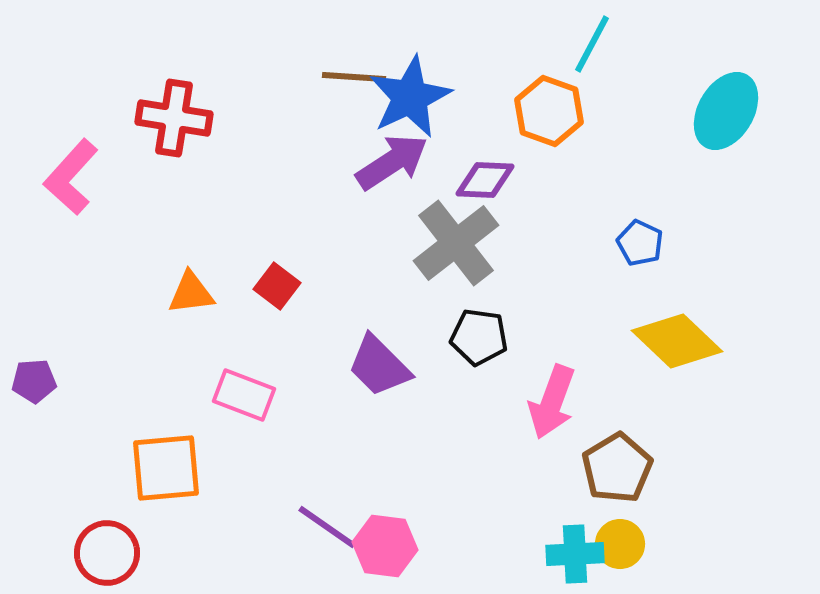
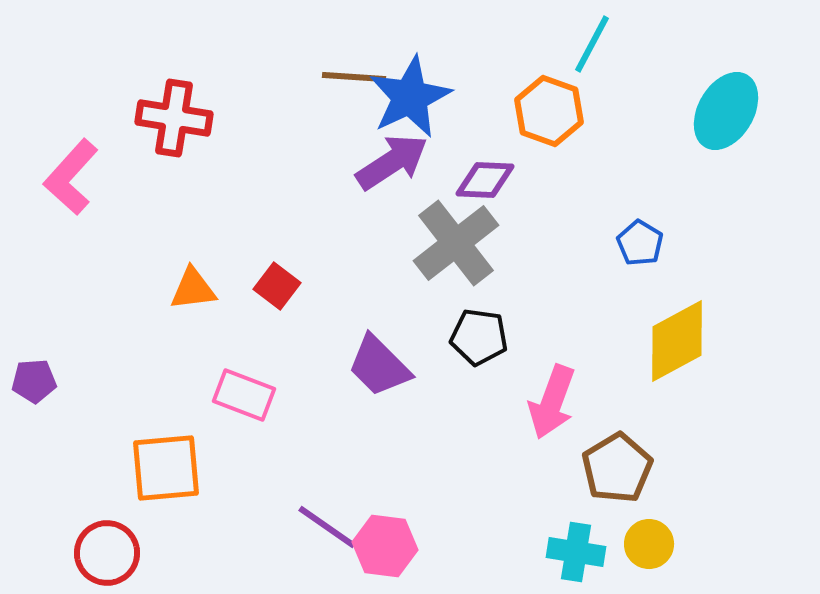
blue pentagon: rotated 6 degrees clockwise
orange triangle: moved 2 px right, 4 px up
yellow diamond: rotated 72 degrees counterclockwise
yellow circle: moved 29 px right
cyan cross: moved 1 px right, 2 px up; rotated 12 degrees clockwise
